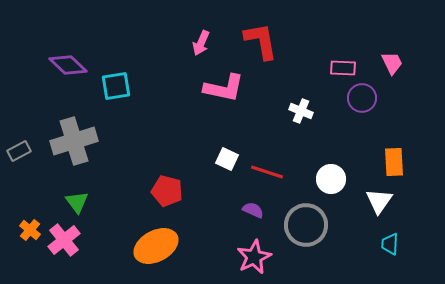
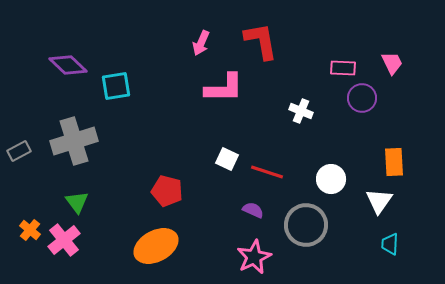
pink L-shape: rotated 12 degrees counterclockwise
